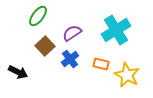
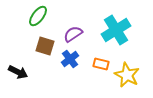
purple semicircle: moved 1 px right, 1 px down
brown square: rotated 30 degrees counterclockwise
